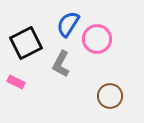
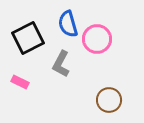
blue semicircle: rotated 48 degrees counterclockwise
black square: moved 2 px right, 5 px up
pink rectangle: moved 4 px right
brown circle: moved 1 px left, 4 px down
